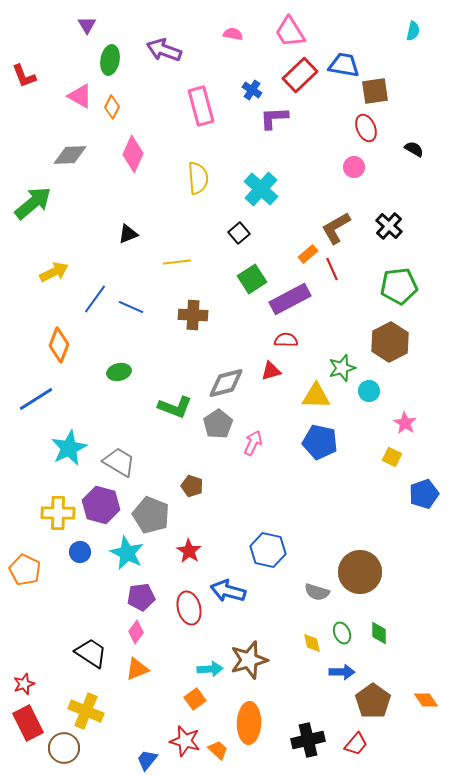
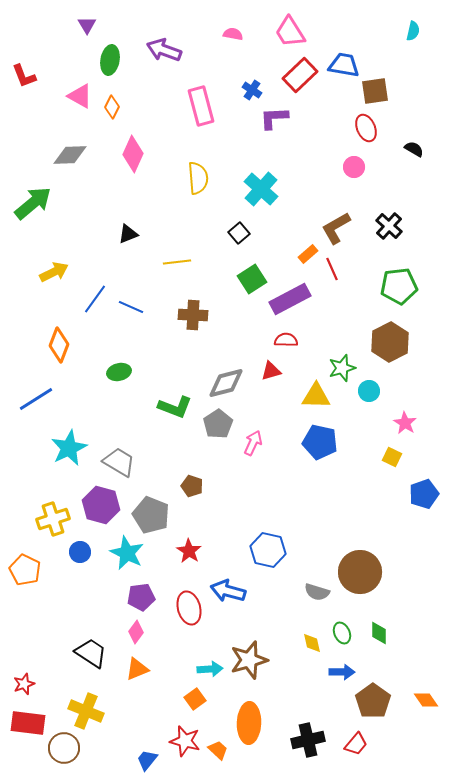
yellow cross at (58, 513): moved 5 px left, 6 px down; rotated 20 degrees counterclockwise
red rectangle at (28, 723): rotated 56 degrees counterclockwise
